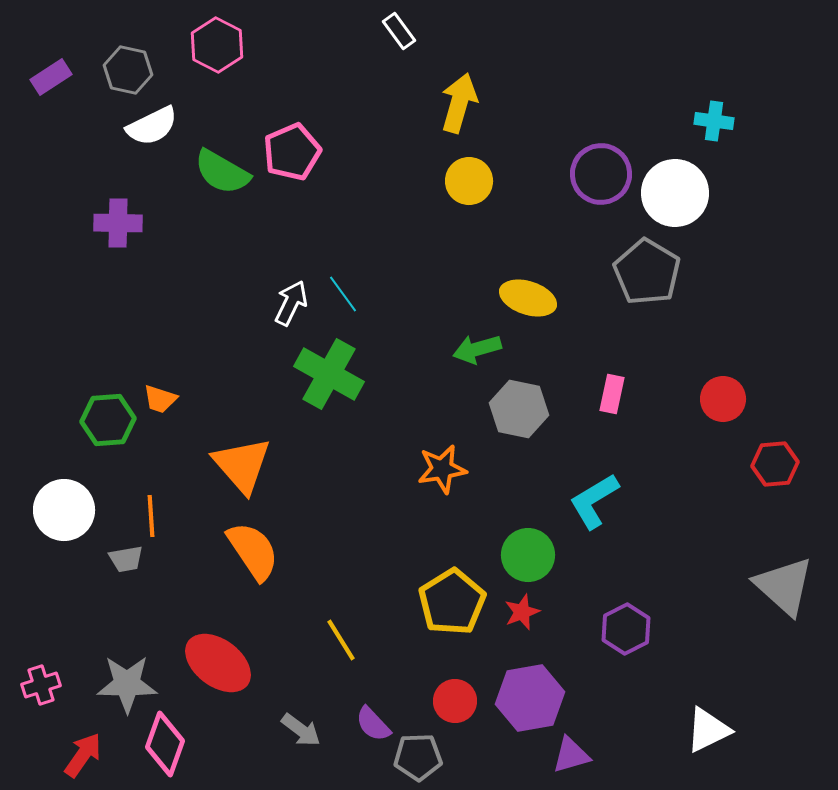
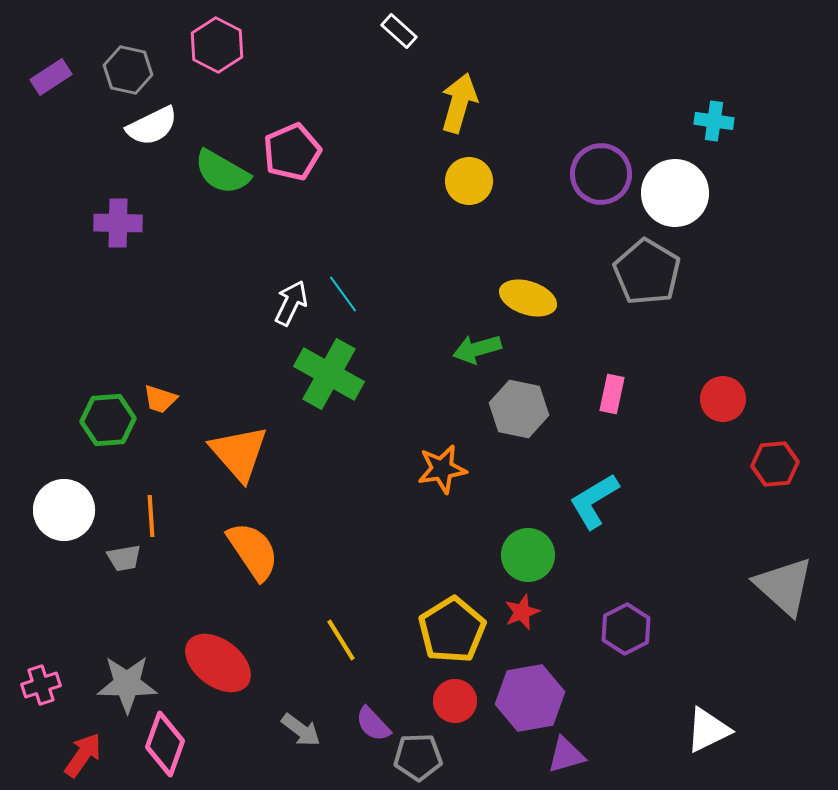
white rectangle at (399, 31): rotated 12 degrees counterclockwise
orange triangle at (242, 465): moved 3 px left, 12 px up
gray trapezoid at (126, 559): moved 2 px left, 1 px up
yellow pentagon at (452, 602): moved 28 px down
purple triangle at (571, 755): moved 5 px left
